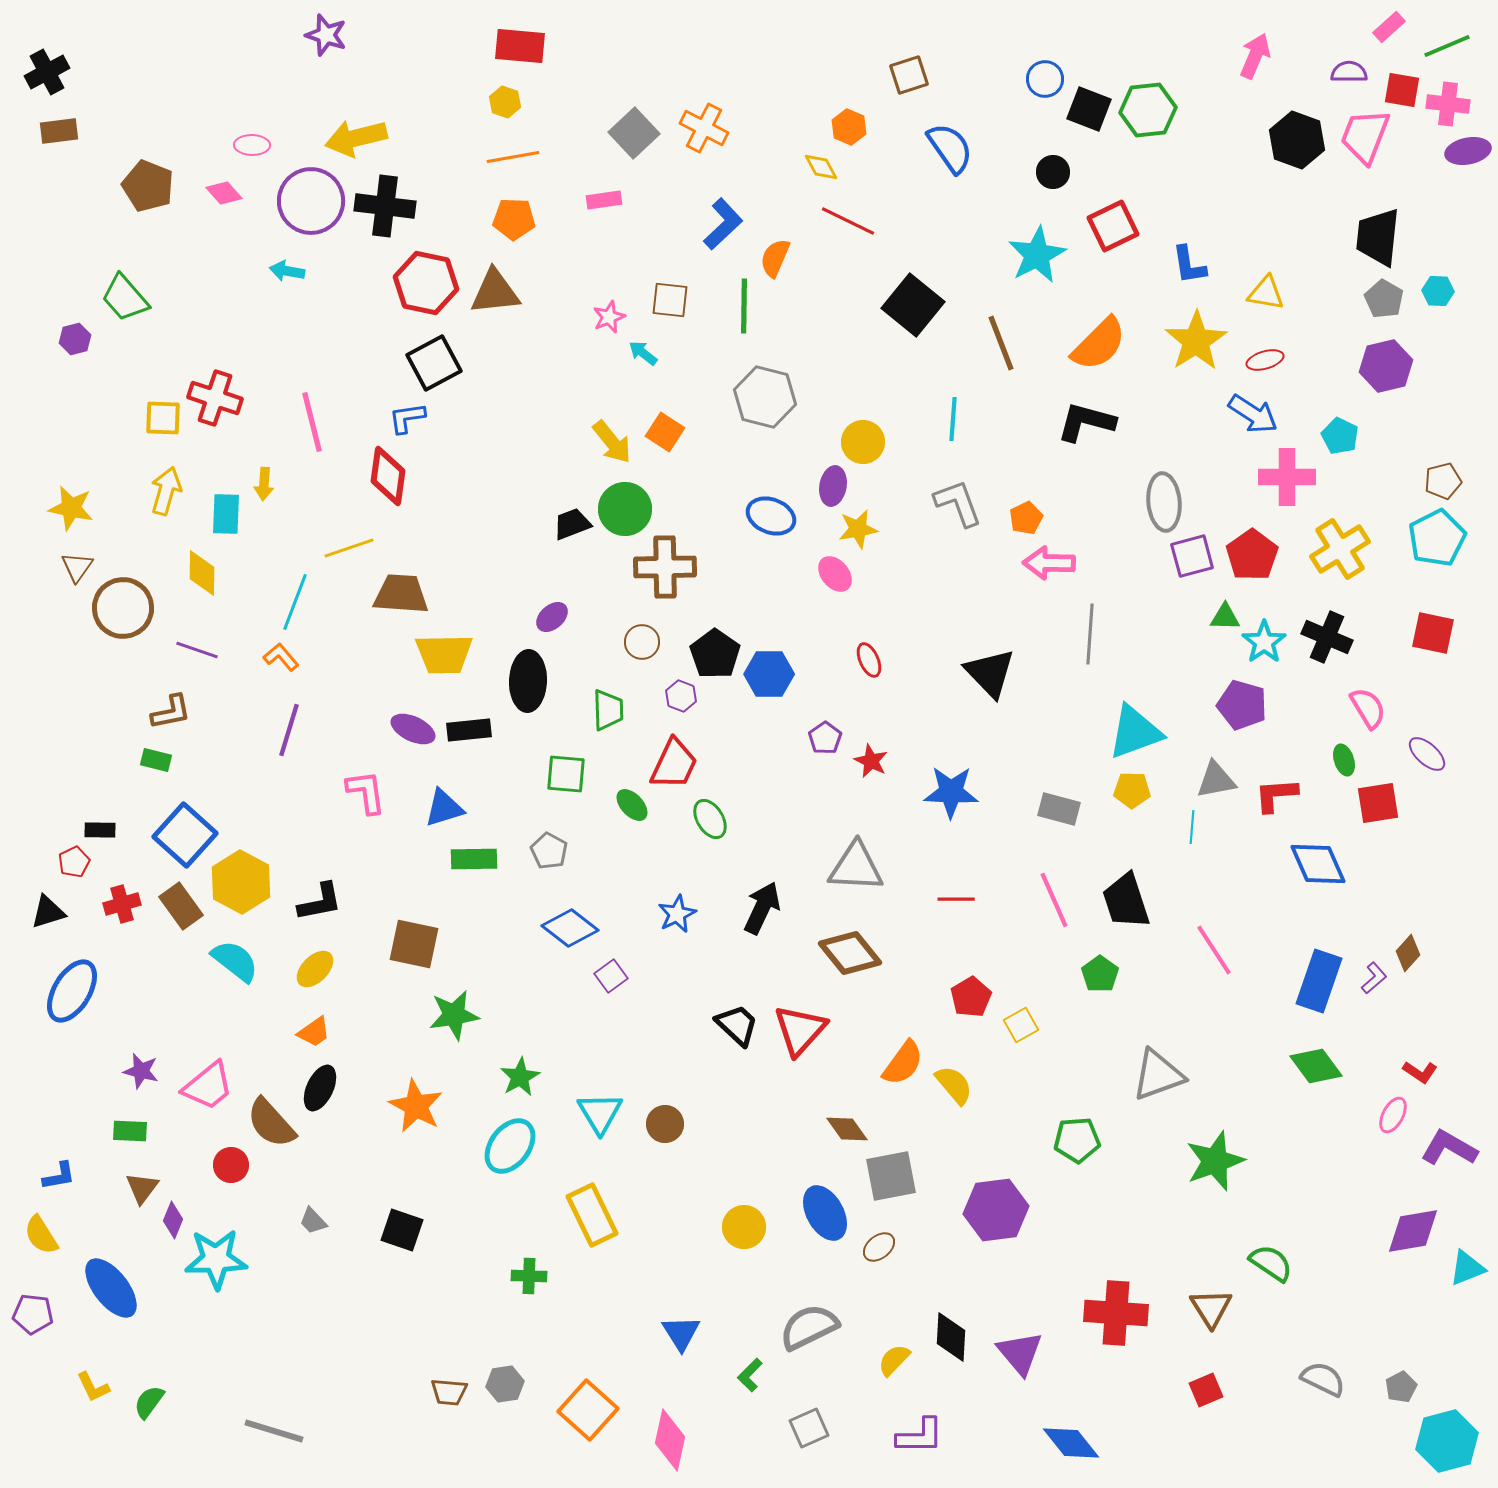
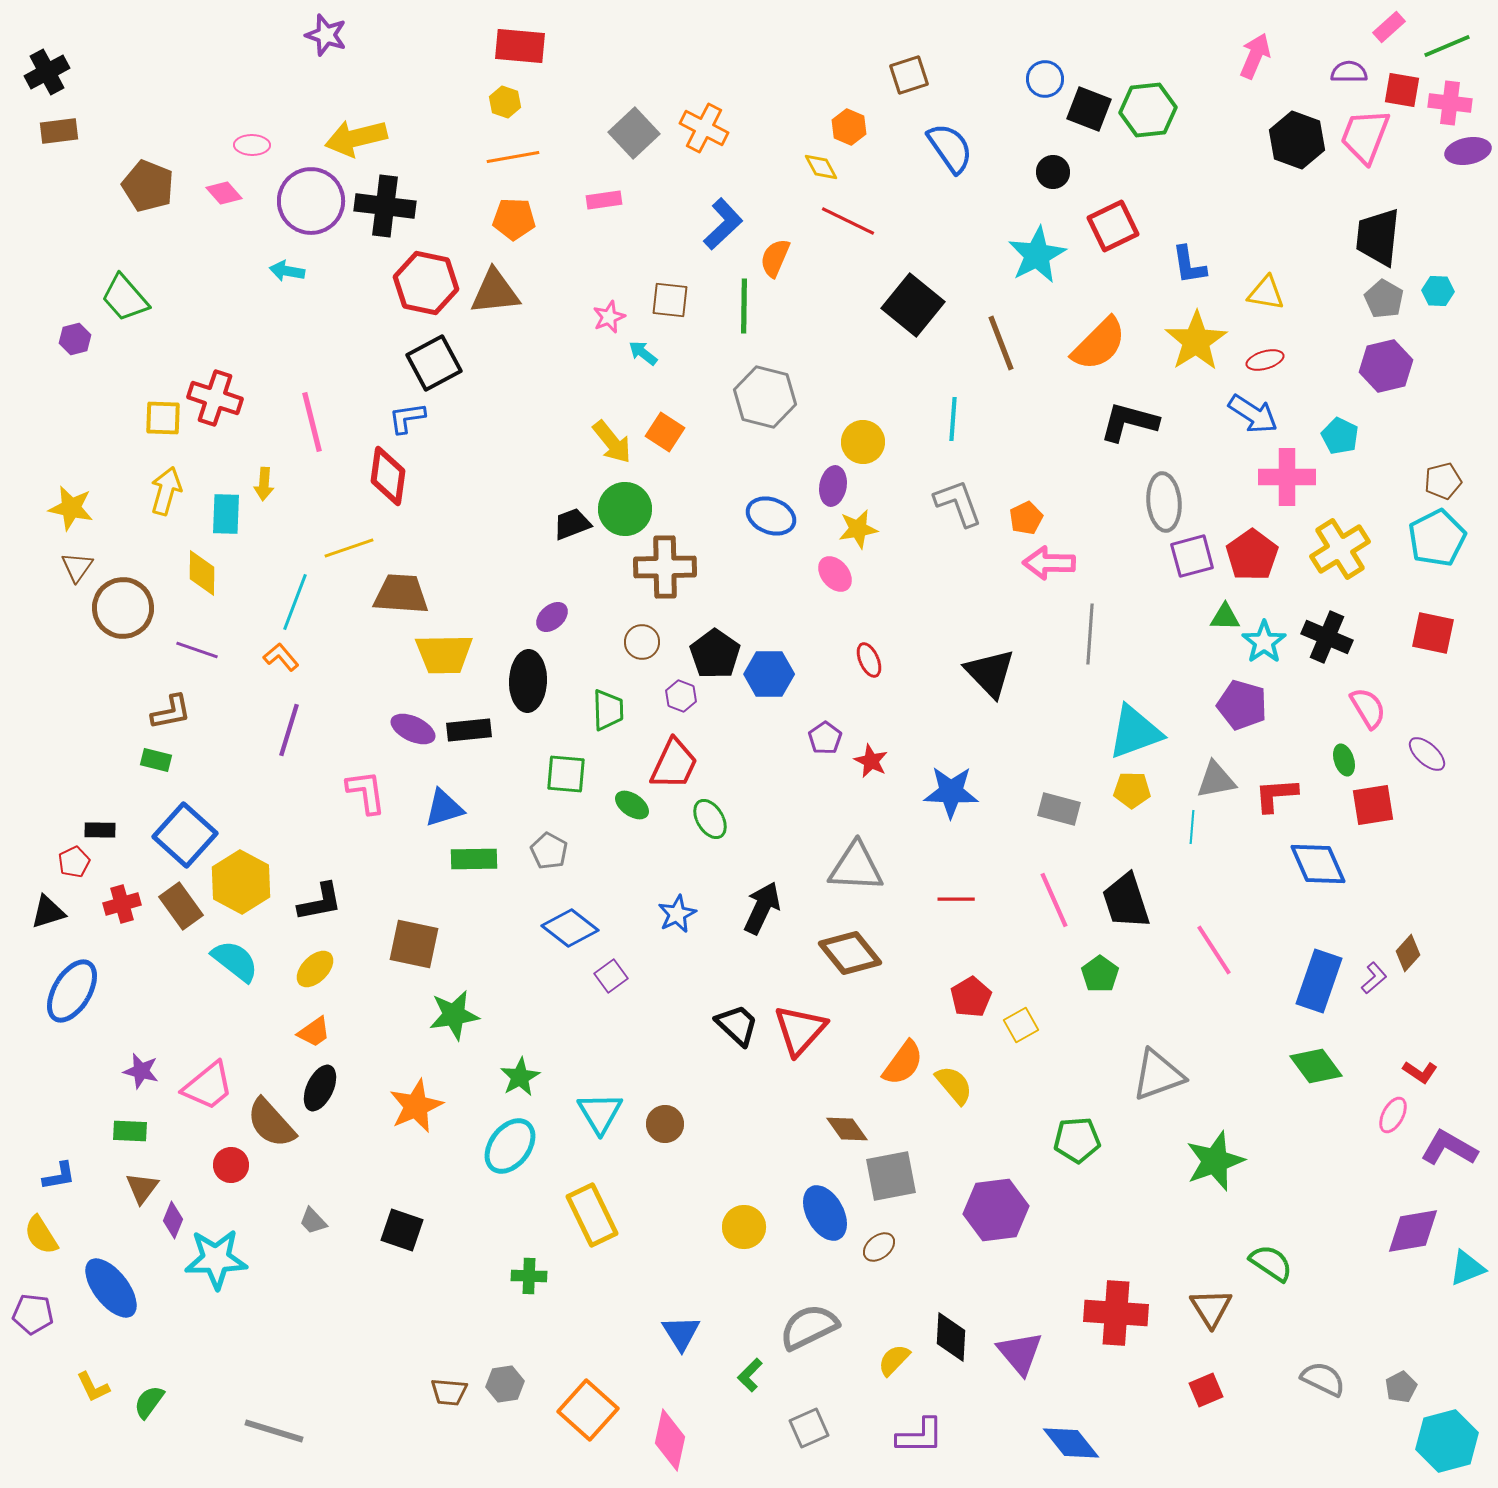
pink cross at (1448, 104): moved 2 px right, 1 px up
black L-shape at (1086, 422): moved 43 px right
red square at (1378, 803): moved 5 px left, 2 px down
green ellipse at (632, 805): rotated 12 degrees counterclockwise
orange star at (416, 1106): rotated 20 degrees clockwise
